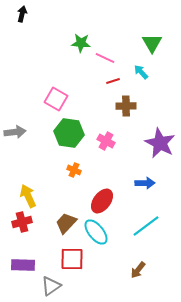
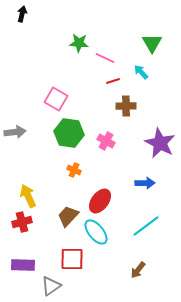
green star: moved 2 px left
red ellipse: moved 2 px left
brown trapezoid: moved 2 px right, 7 px up
